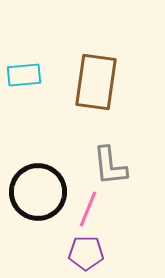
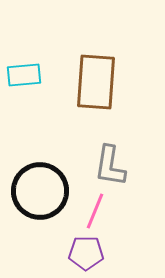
brown rectangle: rotated 4 degrees counterclockwise
gray L-shape: rotated 15 degrees clockwise
black circle: moved 2 px right, 1 px up
pink line: moved 7 px right, 2 px down
